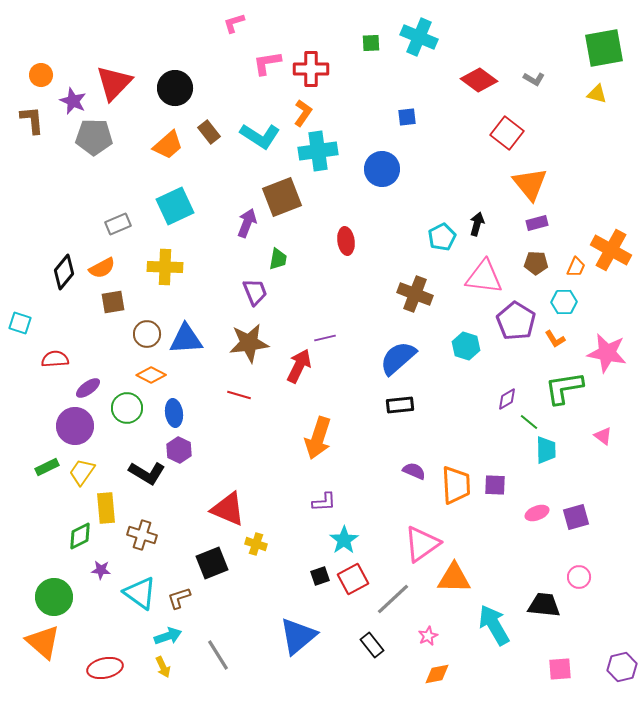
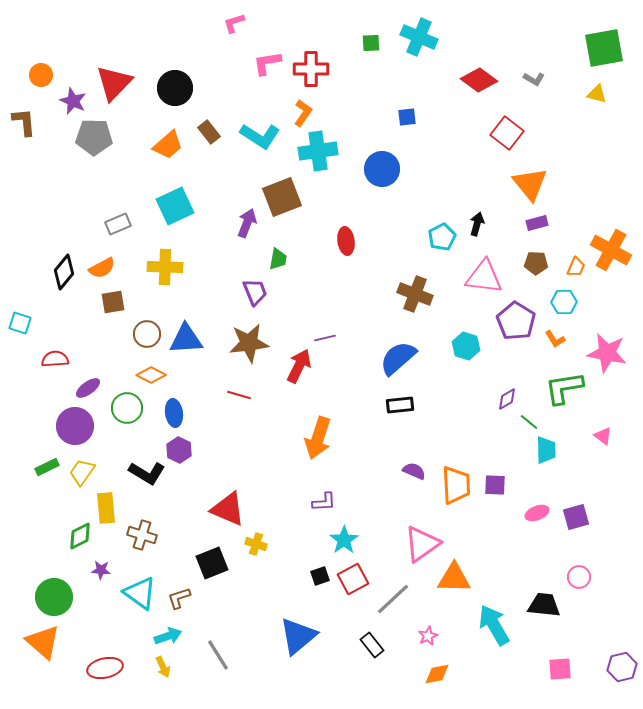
brown L-shape at (32, 120): moved 8 px left, 2 px down
